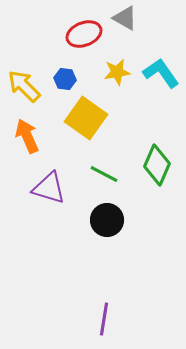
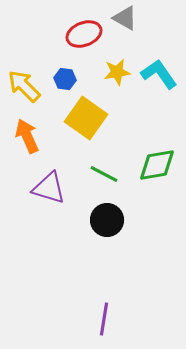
cyan L-shape: moved 2 px left, 1 px down
green diamond: rotated 57 degrees clockwise
